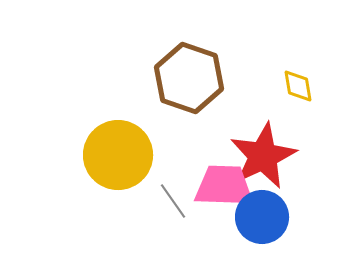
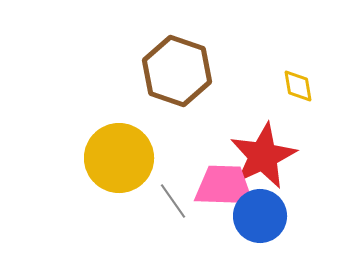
brown hexagon: moved 12 px left, 7 px up
yellow circle: moved 1 px right, 3 px down
blue circle: moved 2 px left, 1 px up
